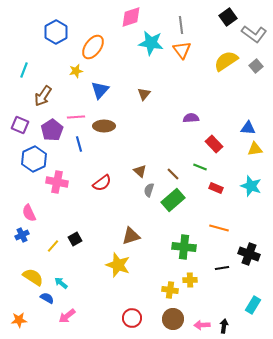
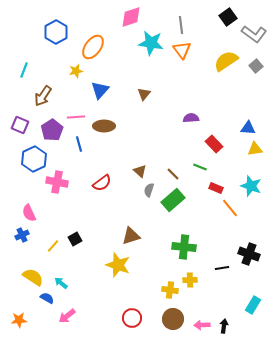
orange line at (219, 228): moved 11 px right, 20 px up; rotated 36 degrees clockwise
